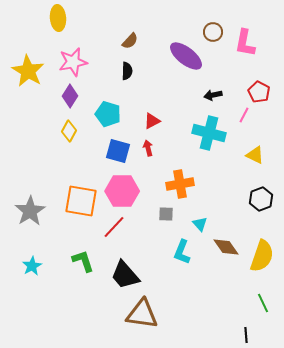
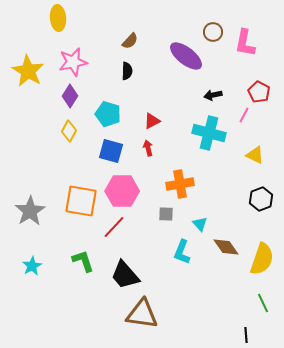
blue square: moved 7 px left
yellow semicircle: moved 3 px down
